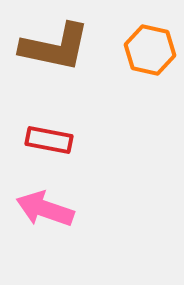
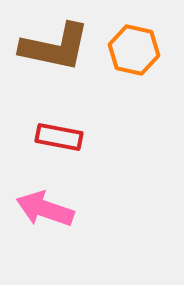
orange hexagon: moved 16 px left
red rectangle: moved 10 px right, 3 px up
